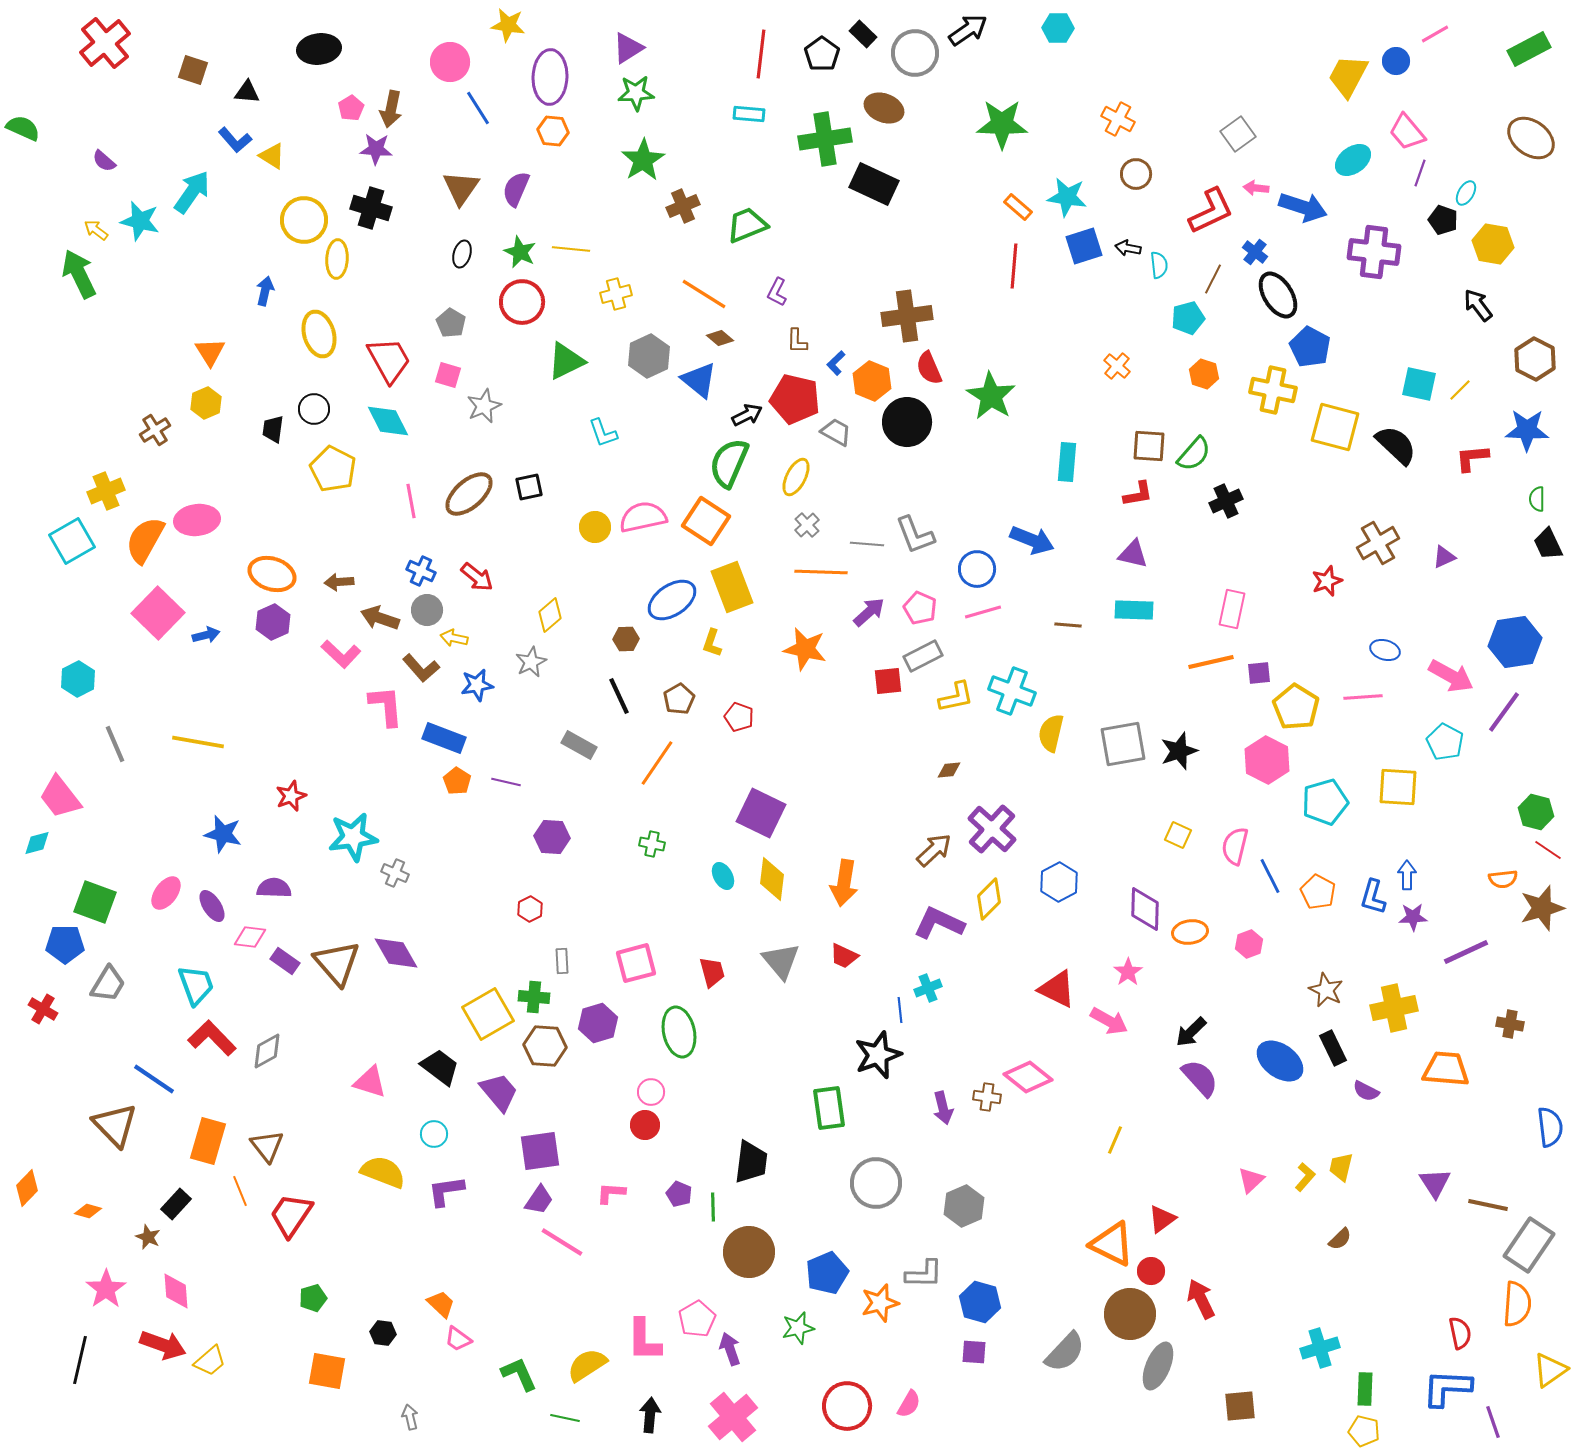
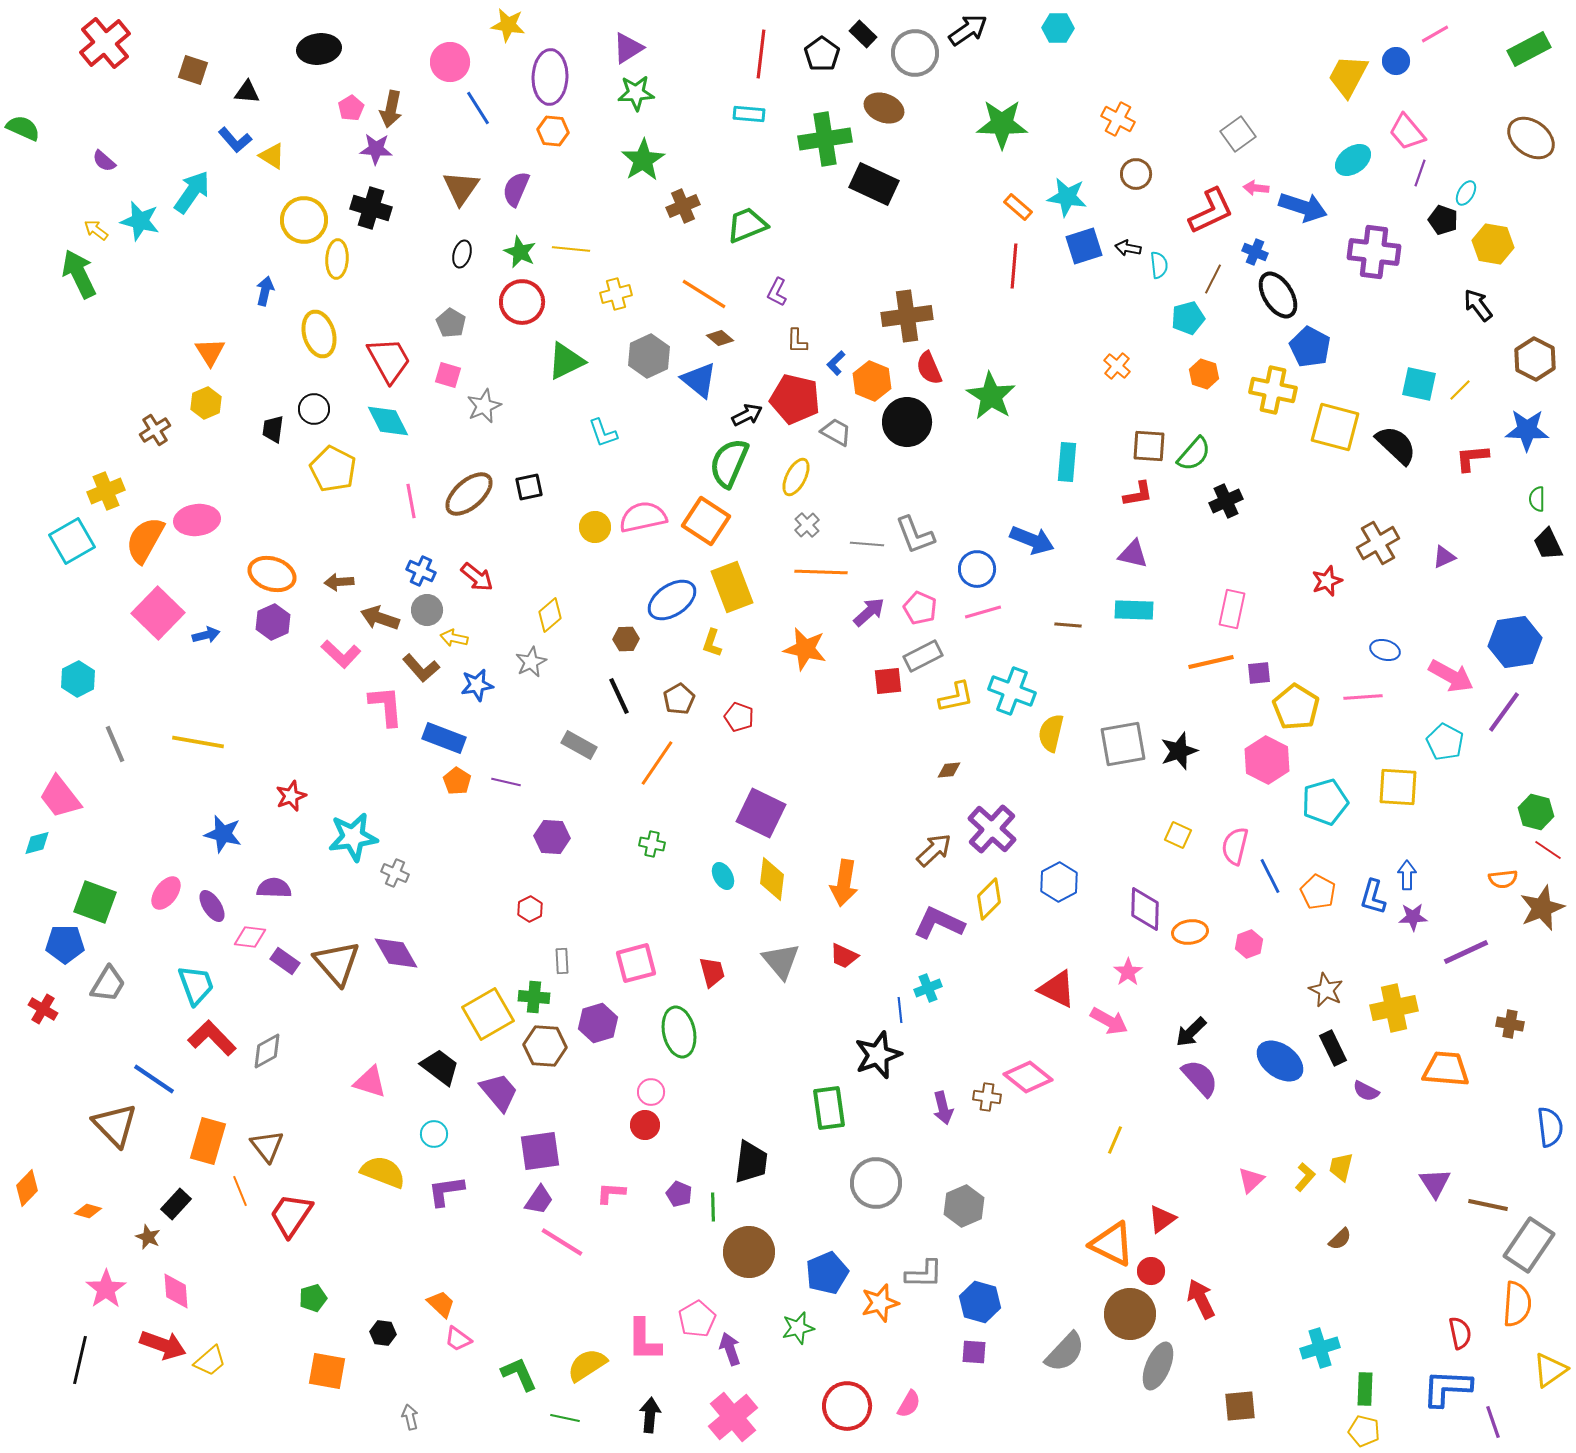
blue cross at (1255, 252): rotated 15 degrees counterclockwise
brown star at (1542, 908): rotated 6 degrees counterclockwise
